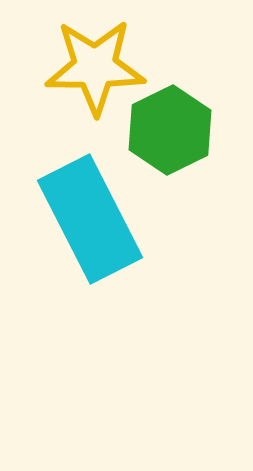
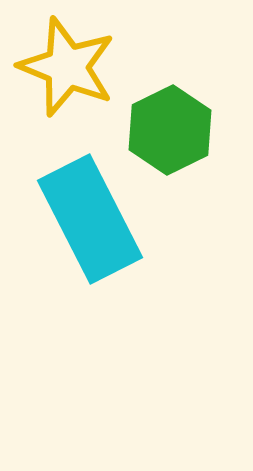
yellow star: moved 28 px left; rotated 22 degrees clockwise
